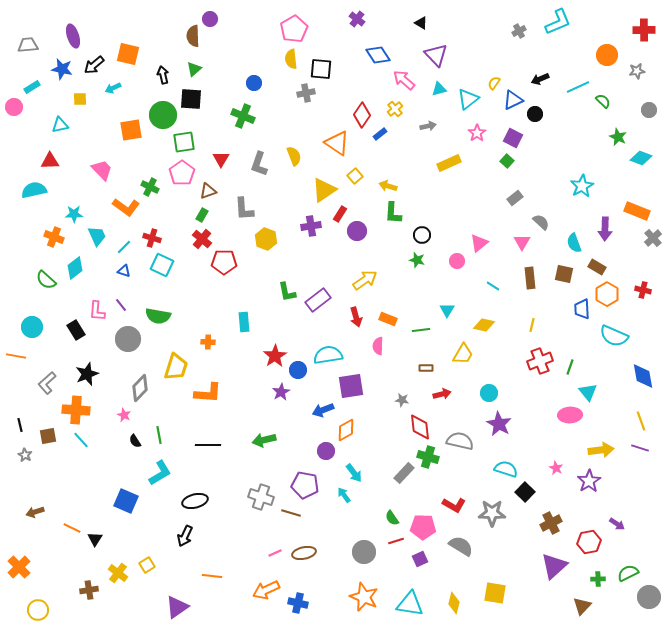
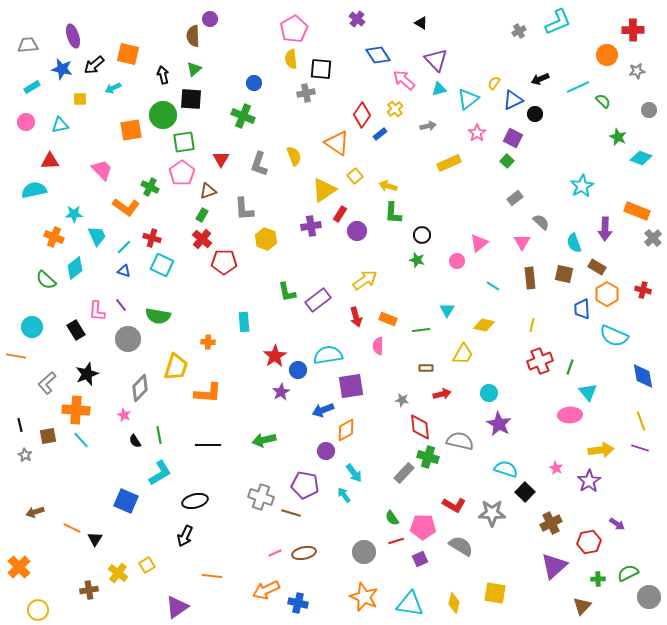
red cross at (644, 30): moved 11 px left
purple triangle at (436, 55): moved 5 px down
pink circle at (14, 107): moved 12 px right, 15 px down
